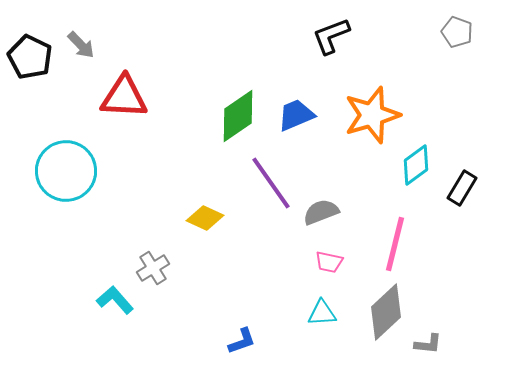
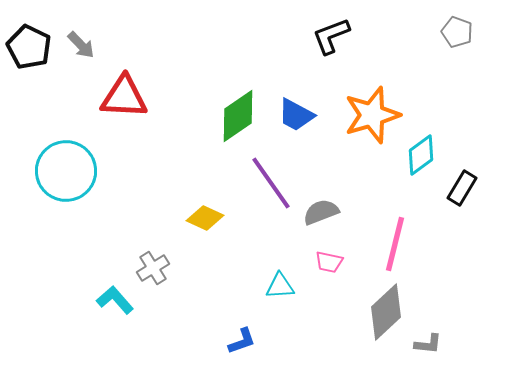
black pentagon: moved 1 px left, 10 px up
blue trapezoid: rotated 129 degrees counterclockwise
cyan diamond: moved 5 px right, 10 px up
cyan triangle: moved 42 px left, 27 px up
